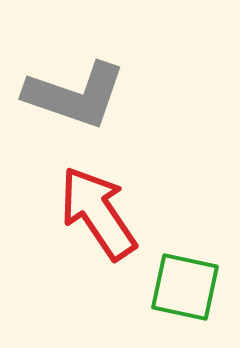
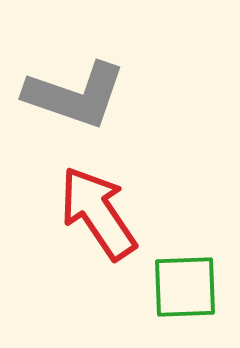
green square: rotated 14 degrees counterclockwise
